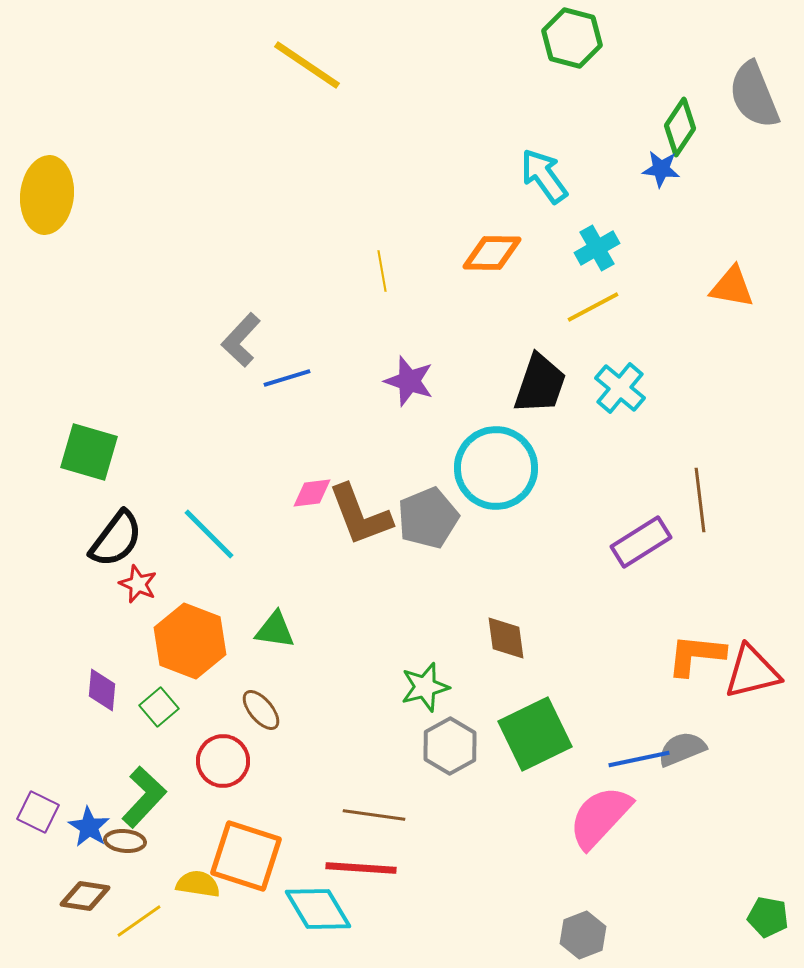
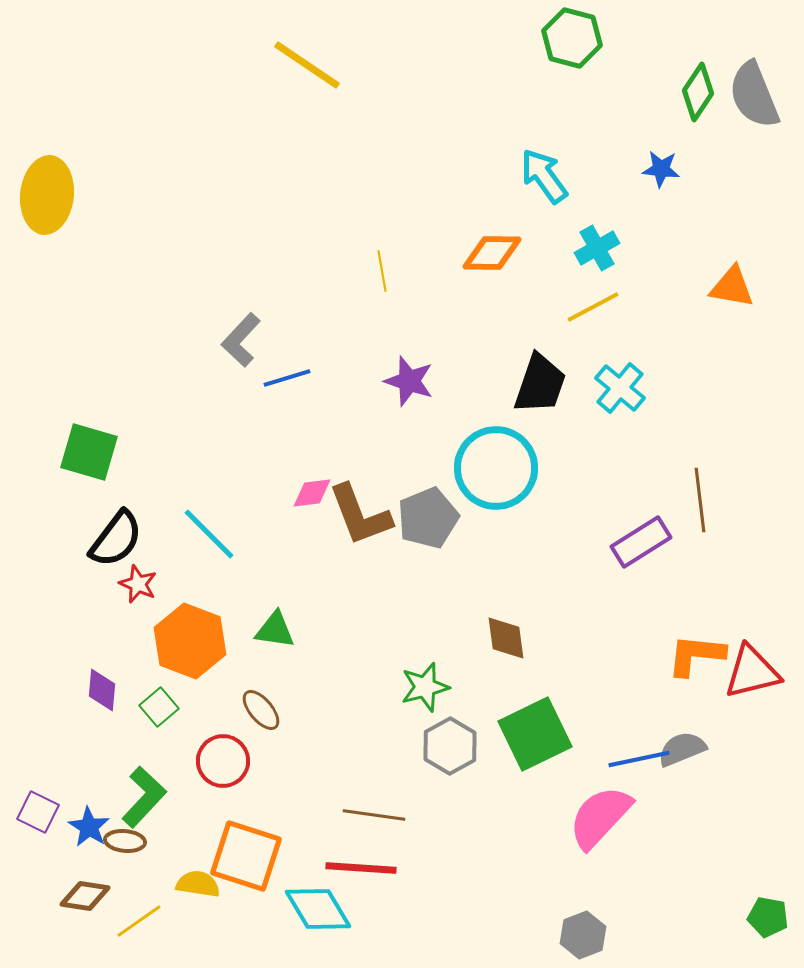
green diamond at (680, 127): moved 18 px right, 35 px up
